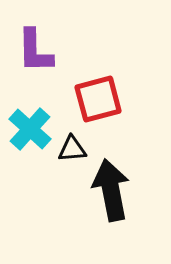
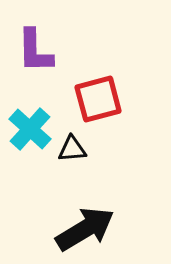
black arrow: moved 26 px left, 39 px down; rotated 70 degrees clockwise
